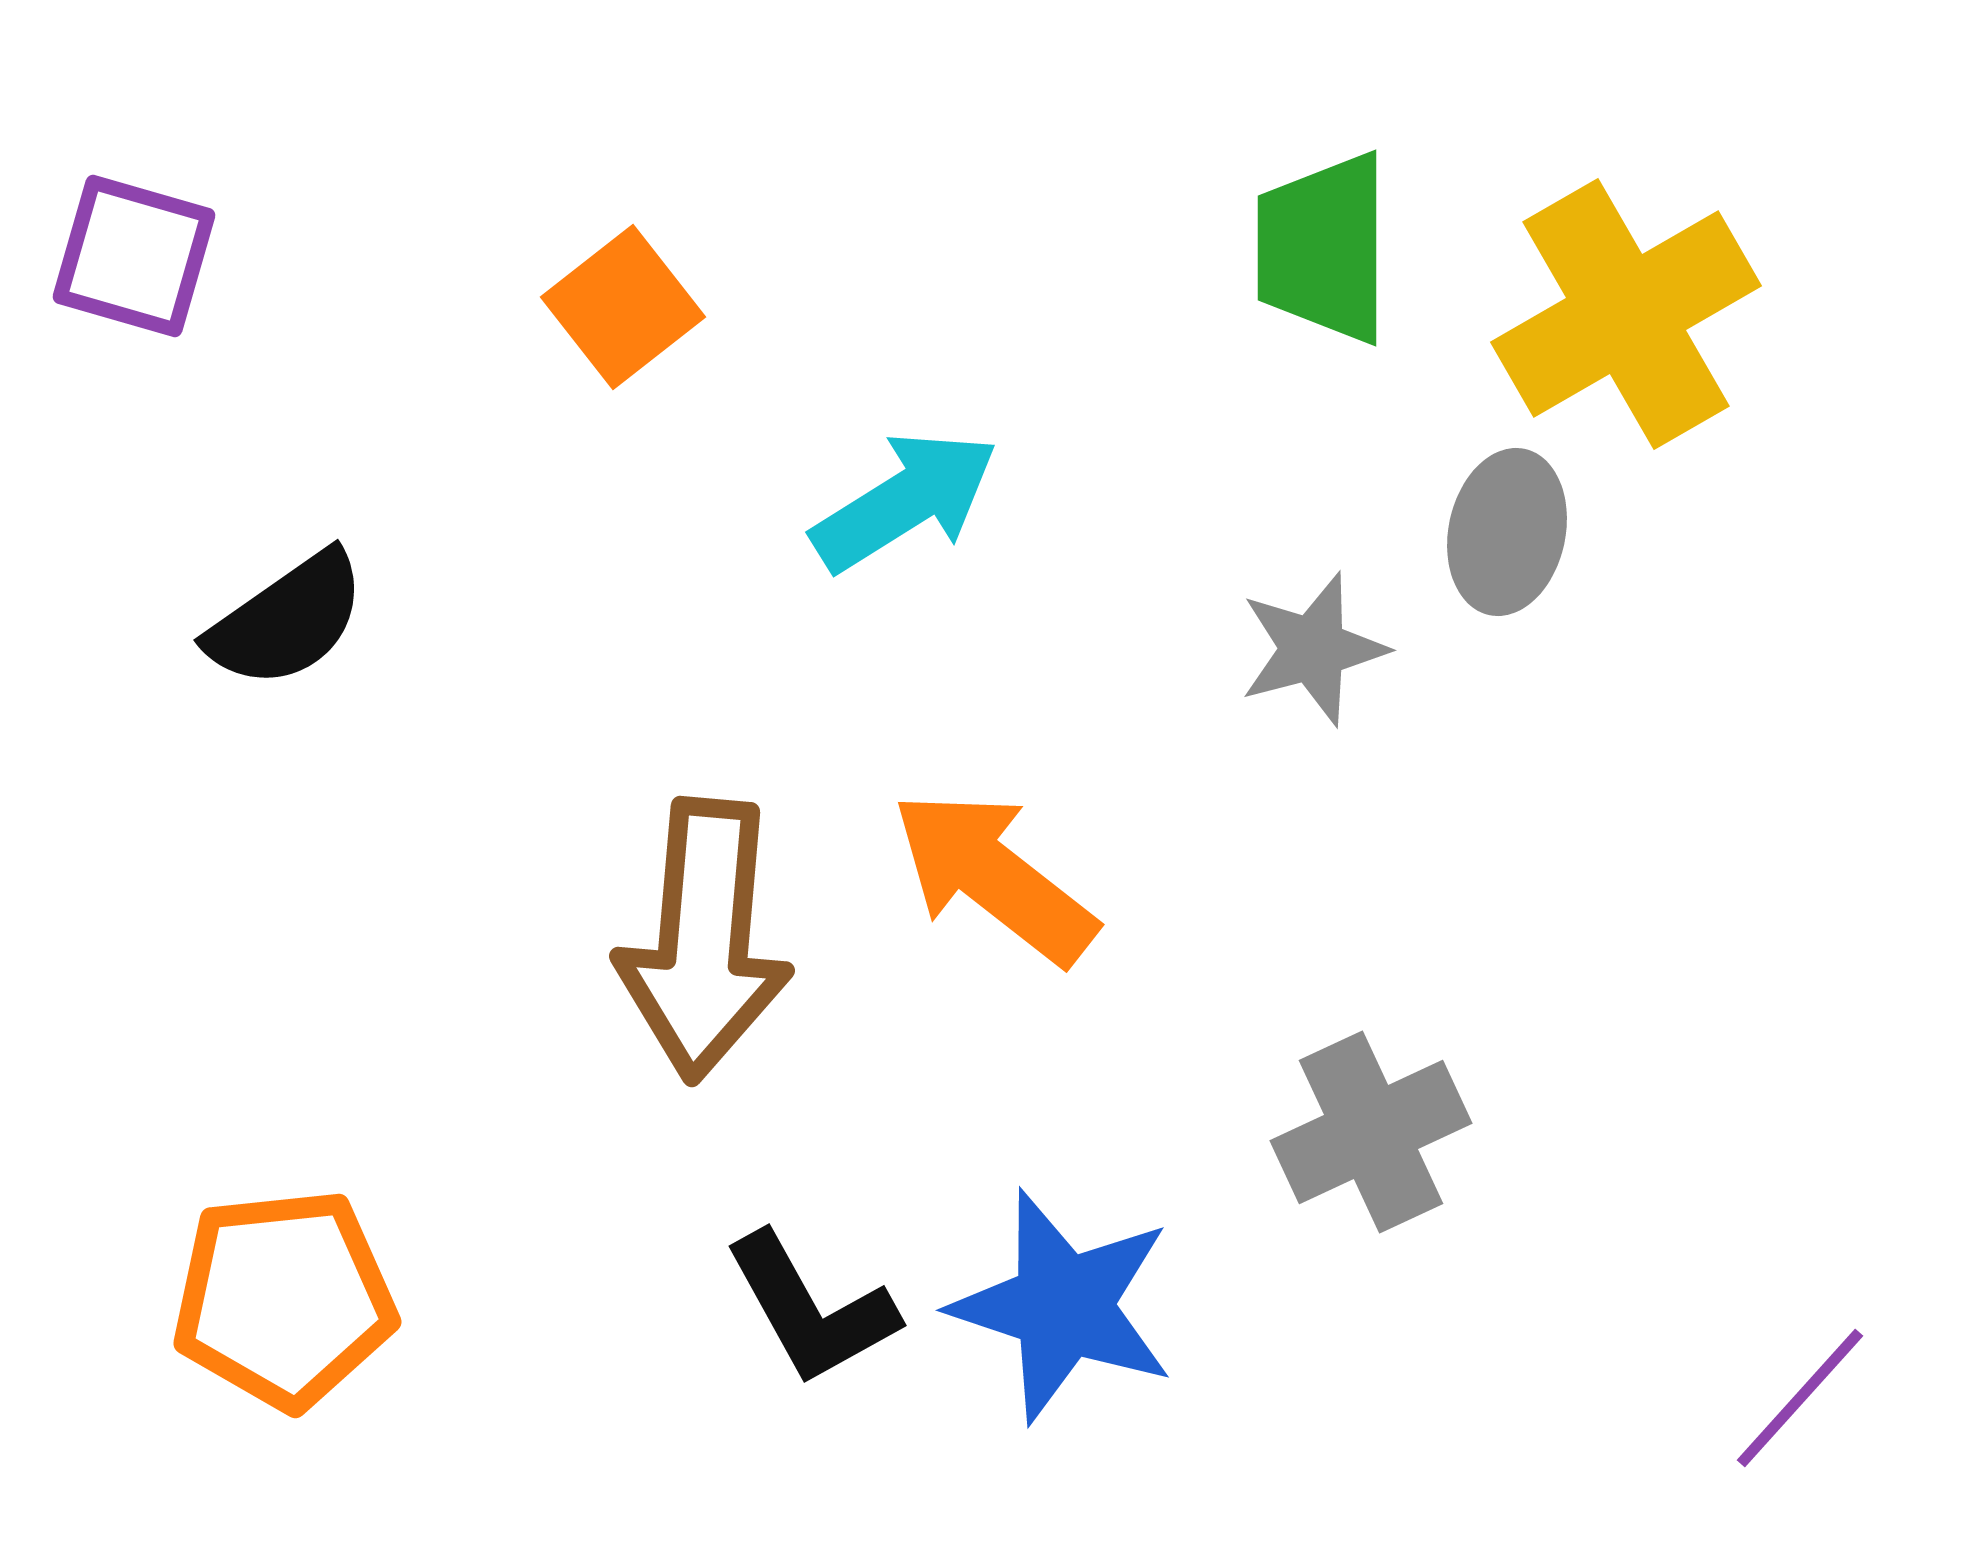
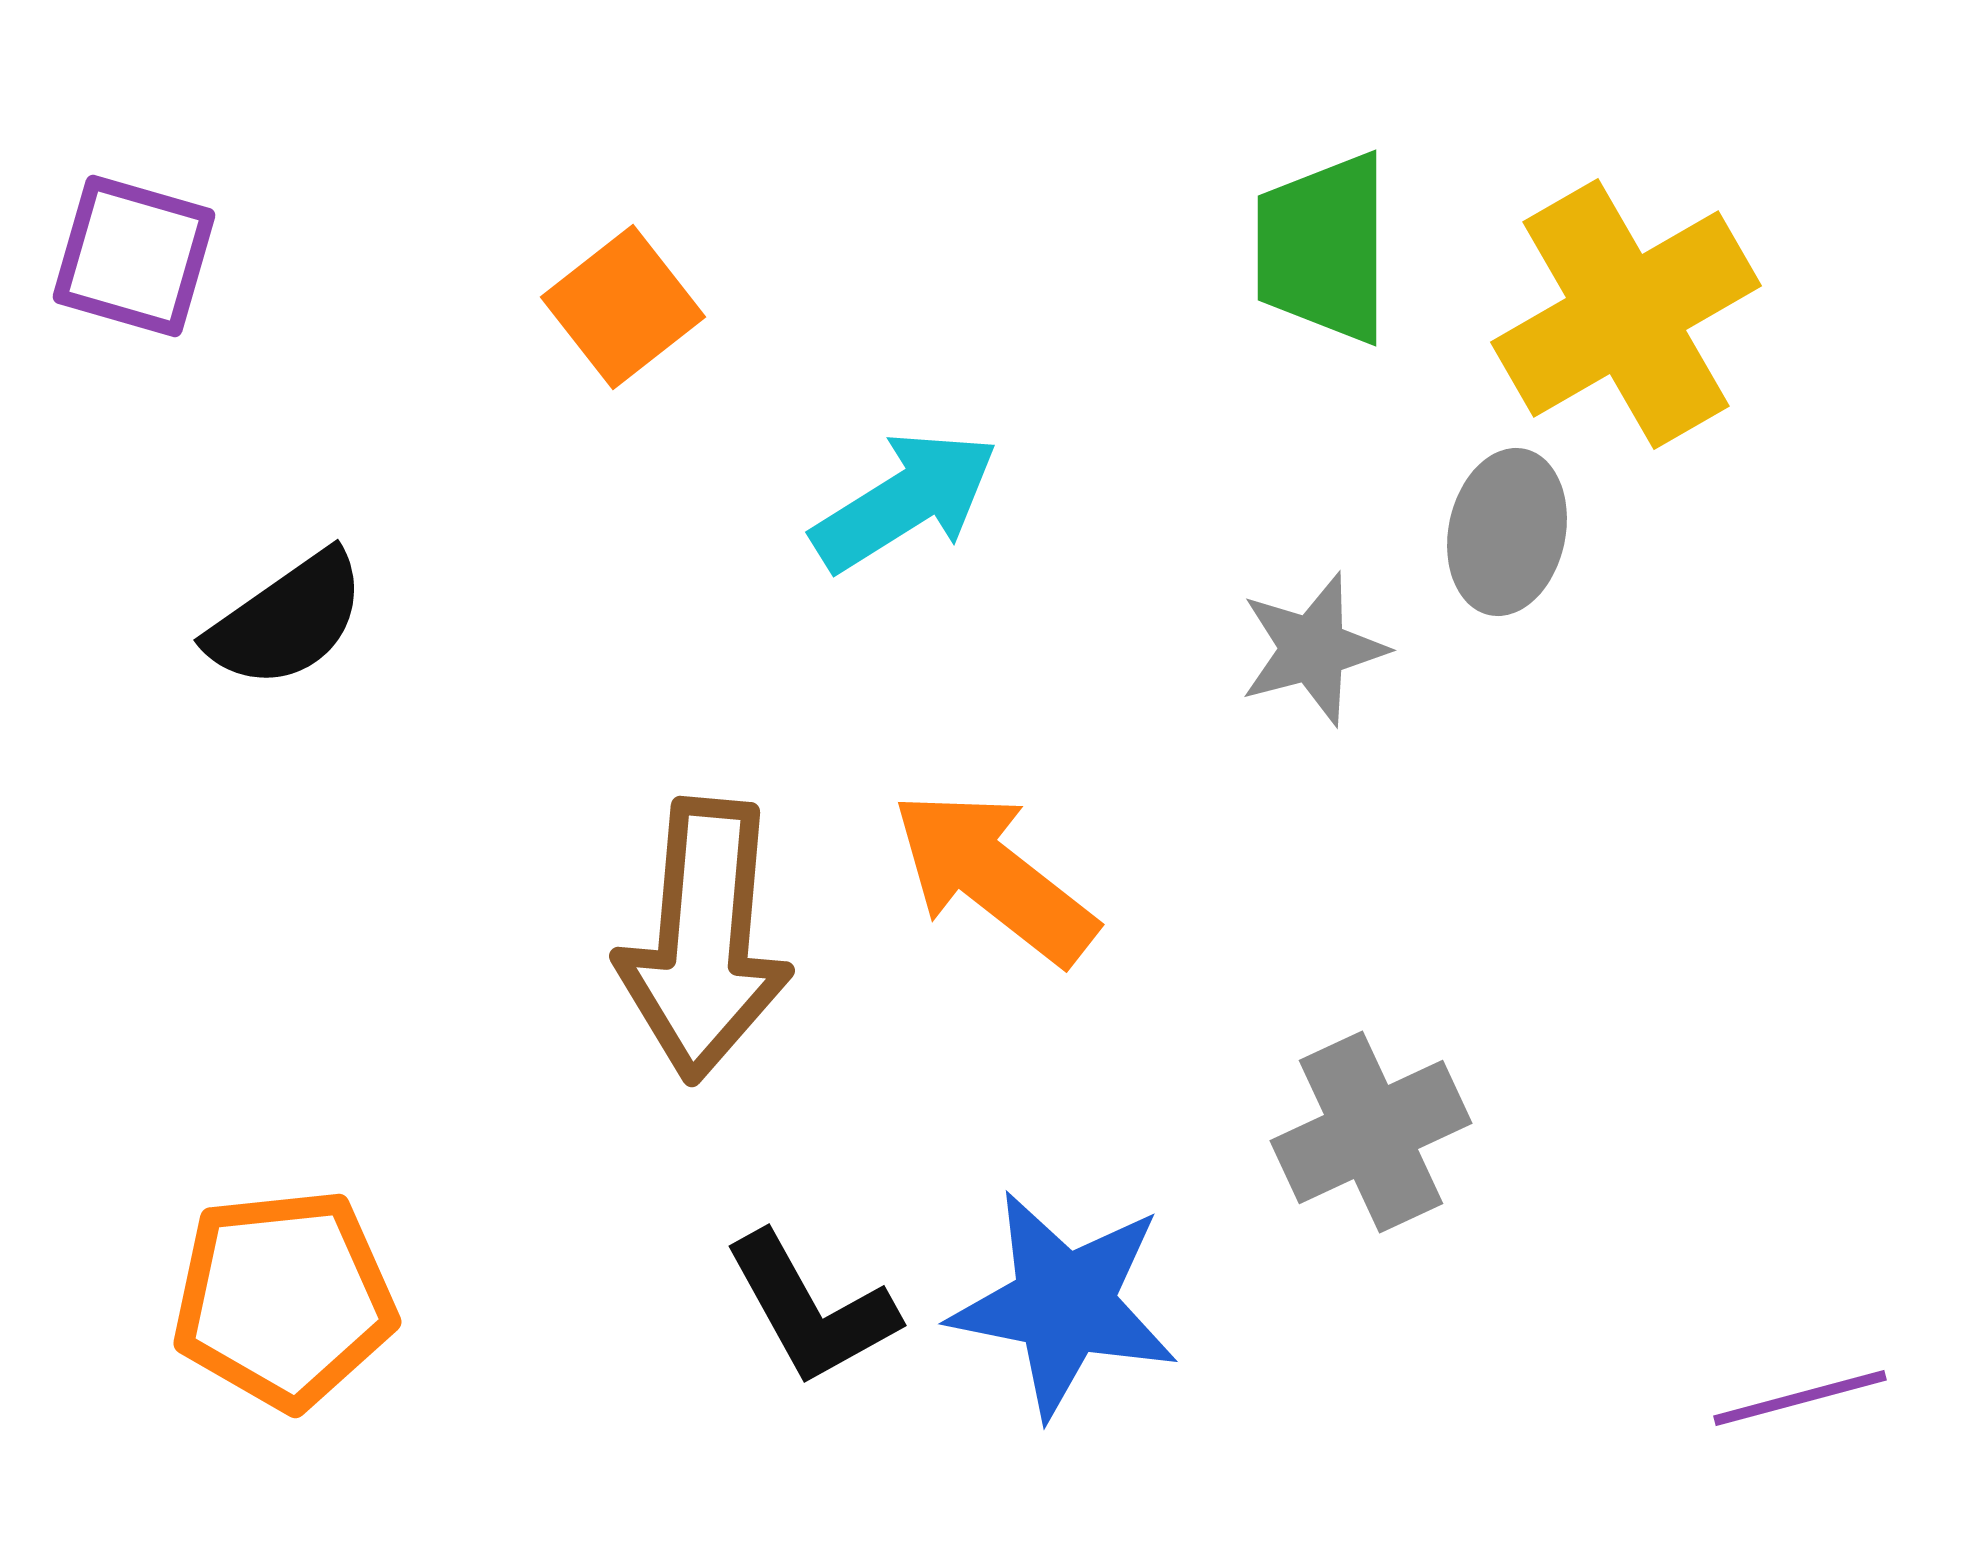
blue star: moved 1 px right, 2 px up; rotated 7 degrees counterclockwise
purple line: rotated 33 degrees clockwise
